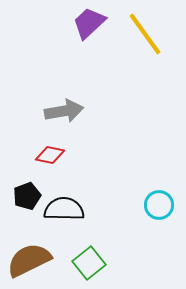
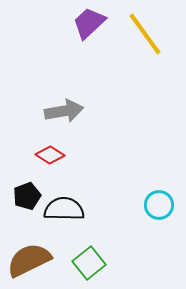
red diamond: rotated 20 degrees clockwise
